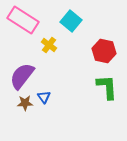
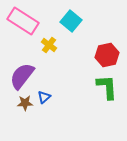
pink rectangle: moved 1 px down
red hexagon: moved 3 px right, 4 px down; rotated 25 degrees counterclockwise
blue triangle: rotated 24 degrees clockwise
